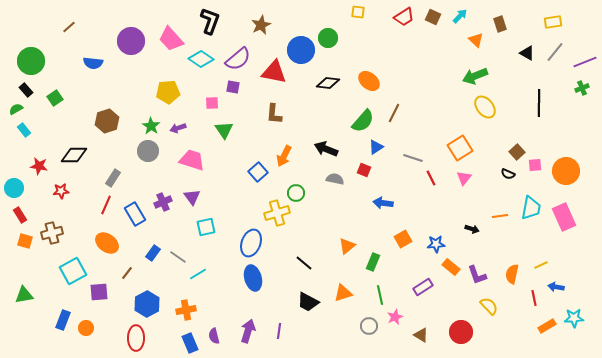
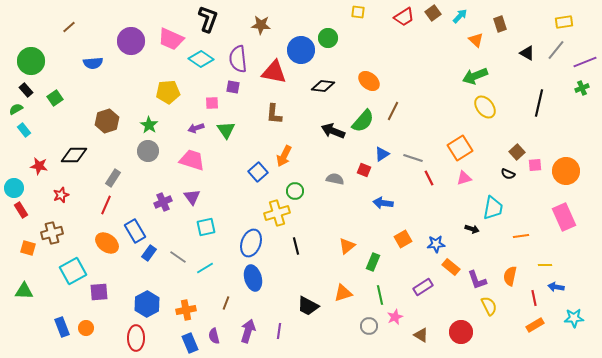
brown square at (433, 17): moved 4 px up; rotated 28 degrees clockwise
black L-shape at (210, 21): moved 2 px left, 2 px up
yellow rectangle at (553, 22): moved 11 px right
brown star at (261, 25): rotated 30 degrees clockwise
pink trapezoid at (171, 39): rotated 24 degrees counterclockwise
gray line at (555, 52): moved 1 px right, 2 px up
purple semicircle at (238, 59): rotated 124 degrees clockwise
blue semicircle at (93, 63): rotated 12 degrees counterclockwise
black diamond at (328, 83): moved 5 px left, 3 px down
black line at (539, 103): rotated 12 degrees clockwise
brown line at (394, 113): moved 1 px left, 2 px up
green star at (151, 126): moved 2 px left, 1 px up
purple arrow at (178, 128): moved 18 px right
green triangle at (224, 130): moved 2 px right
blue triangle at (376, 147): moved 6 px right, 7 px down
black arrow at (326, 149): moved 7 px right, 18 px up
red line at (431, 178): moved 2 px left
pink triangle at (464, 178): rotated 35 degrees clockwise
red star at (61, 191): moved 4 px down; rotated 14 degrees counterclockwise
green circle at (296, 193): moved 1 px left, 2 px up
cyan trapezoid at (531, 208): moved 38 px left
blue rectangle at (135, 214): moved 17 px down
red rectangle at (20, 215): moved 1 px right, 5 px up
orange line at (500, 216): moved 21 px right, 20 px down
orange square at (25, 241): moved 3 px right, 7 px down
blue rectangle at (153, 253): moved 4 px left
black line at (304, 263): moved 8 px left, 17 px up; rotated 36 degrees clockwise
yellow line at (541, 265): moved 4 px right; rotated 24 degrees clockwise
brown line at (127, 273): moved 99 px right, 30 px down; rotated 16 degrees counterclockwise
cyan line at (198, 274): moved 7 px right, 6 px up
orange semicircle at (512, 274): moved 2 px left, 2 px down
purple L-shape at (477, 275): moved 5 px down
green triangle at (24, 295): moved 4 px up; rotated 12 degrees clockwise
black trapezoid at (308, 302): moved 4 px down
yellow semicircle at (489, 306): rotated 18 degrees clockwise
blue rectangle at (63, 320): moved 1 px left, 7 px down; rotated 42 degrees counterclockwise
orange rectangle at (547, 326): moved 12 px left, 1 px up
